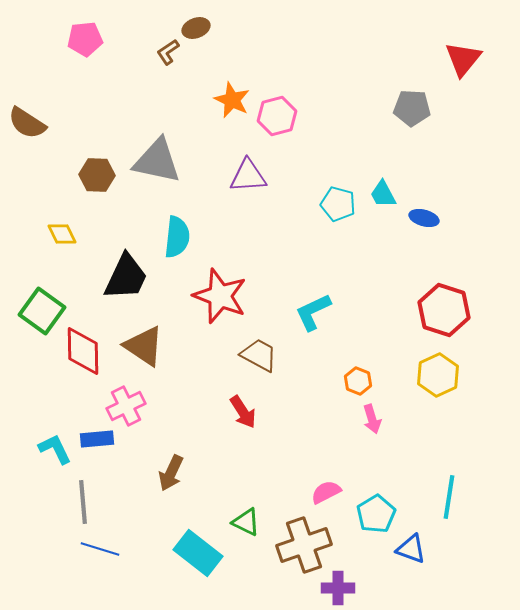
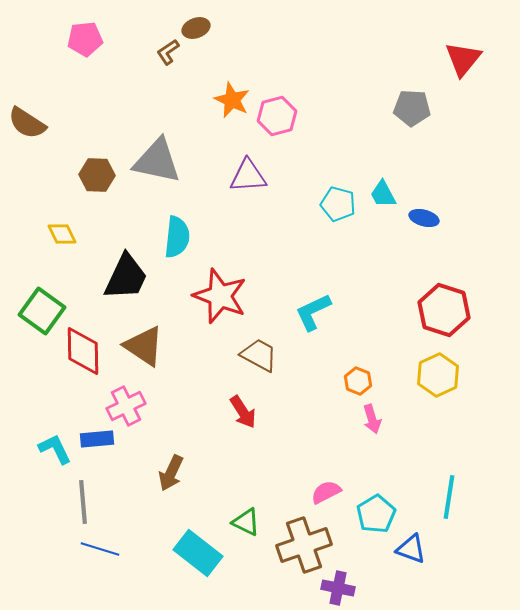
purple cross at (338, 588): rotated 12 degrees clockwise
